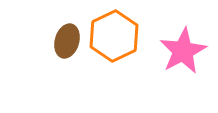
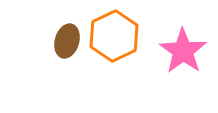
pink star: rotated 9 degrees counterclockwise
